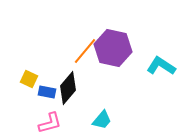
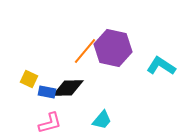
black diamond: rotated 48 degrees clockwise
